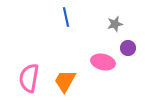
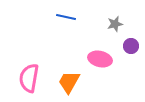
blue line: rotated 66 degrees counterclockwise
purple circle: moved 3 px right, 2 px up
pink ellipse: moved 3 px left, 3 px up
orange trapezoid: moved 4 px right, 1 px down
